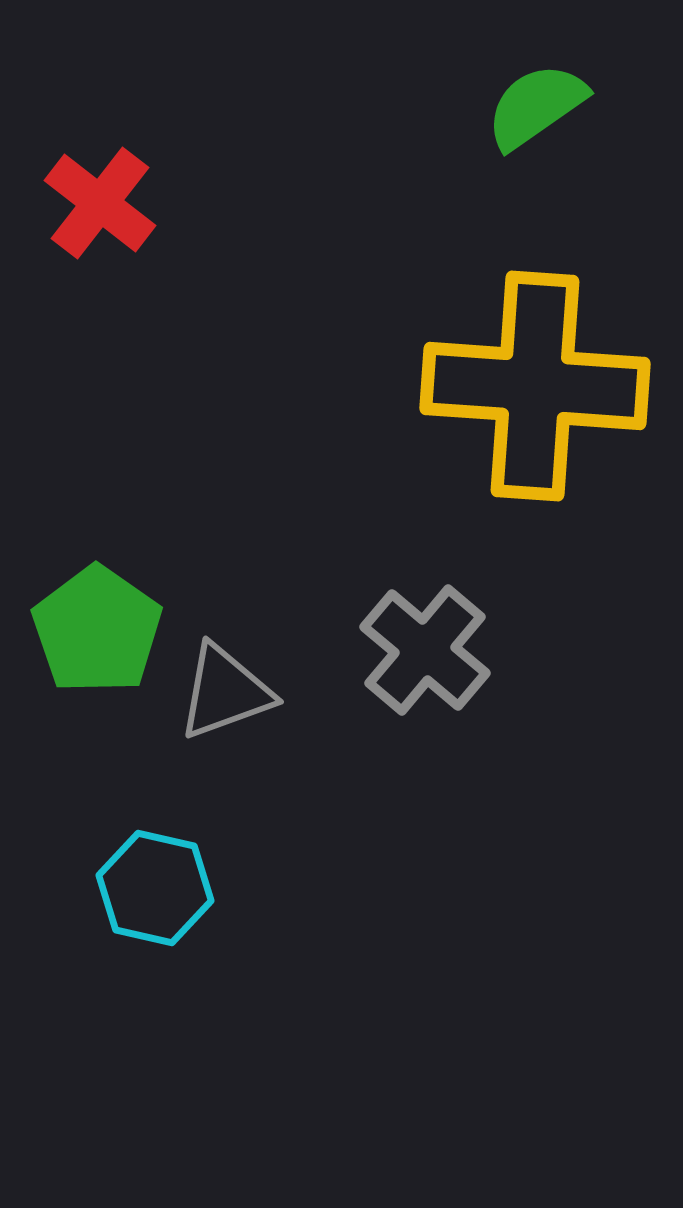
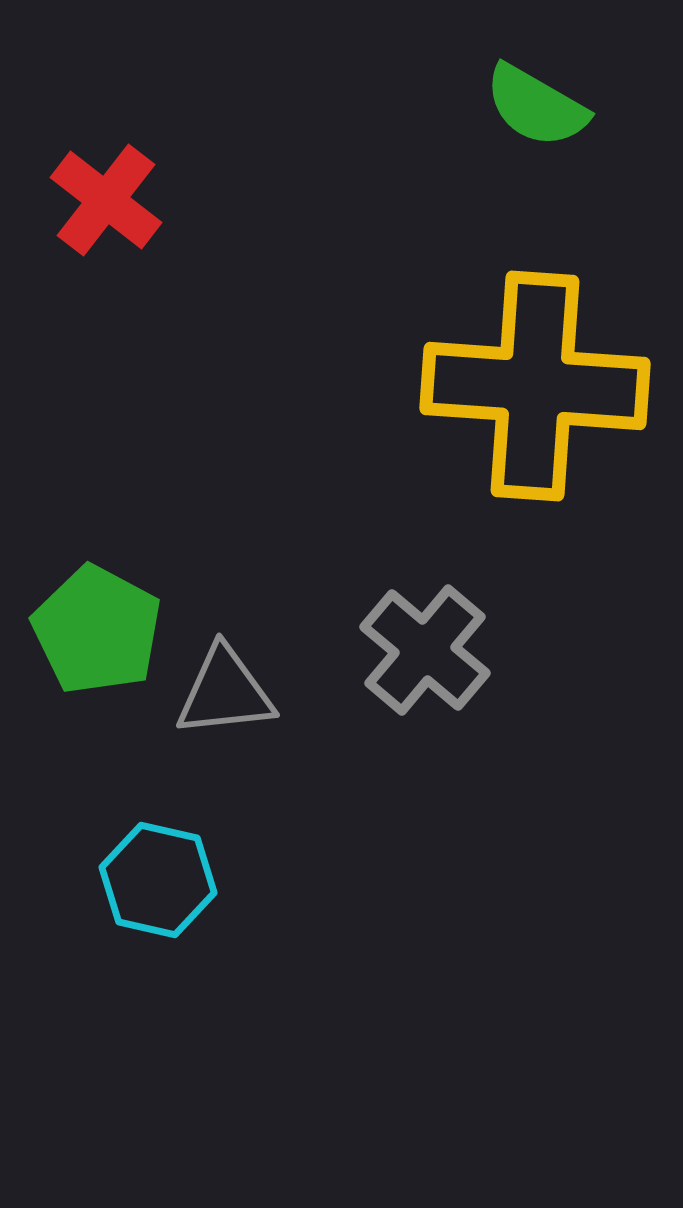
green semicircle: rotated 115 degrees counterclockwise
red cross: moved 6 px right, 3 px up
green pentagon: rotated 7 degrees counterclockwise
gray triangle: rotated 14 degrees clockwise
cyan hexagon: moved 3 px right, 8 px up
